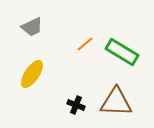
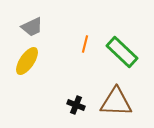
orange line: rotated 36 degrees counterclockwise
green rectangle: rotated 12 degrees clockwise
yellow ellipse: moved 5 px left, 13 px up
